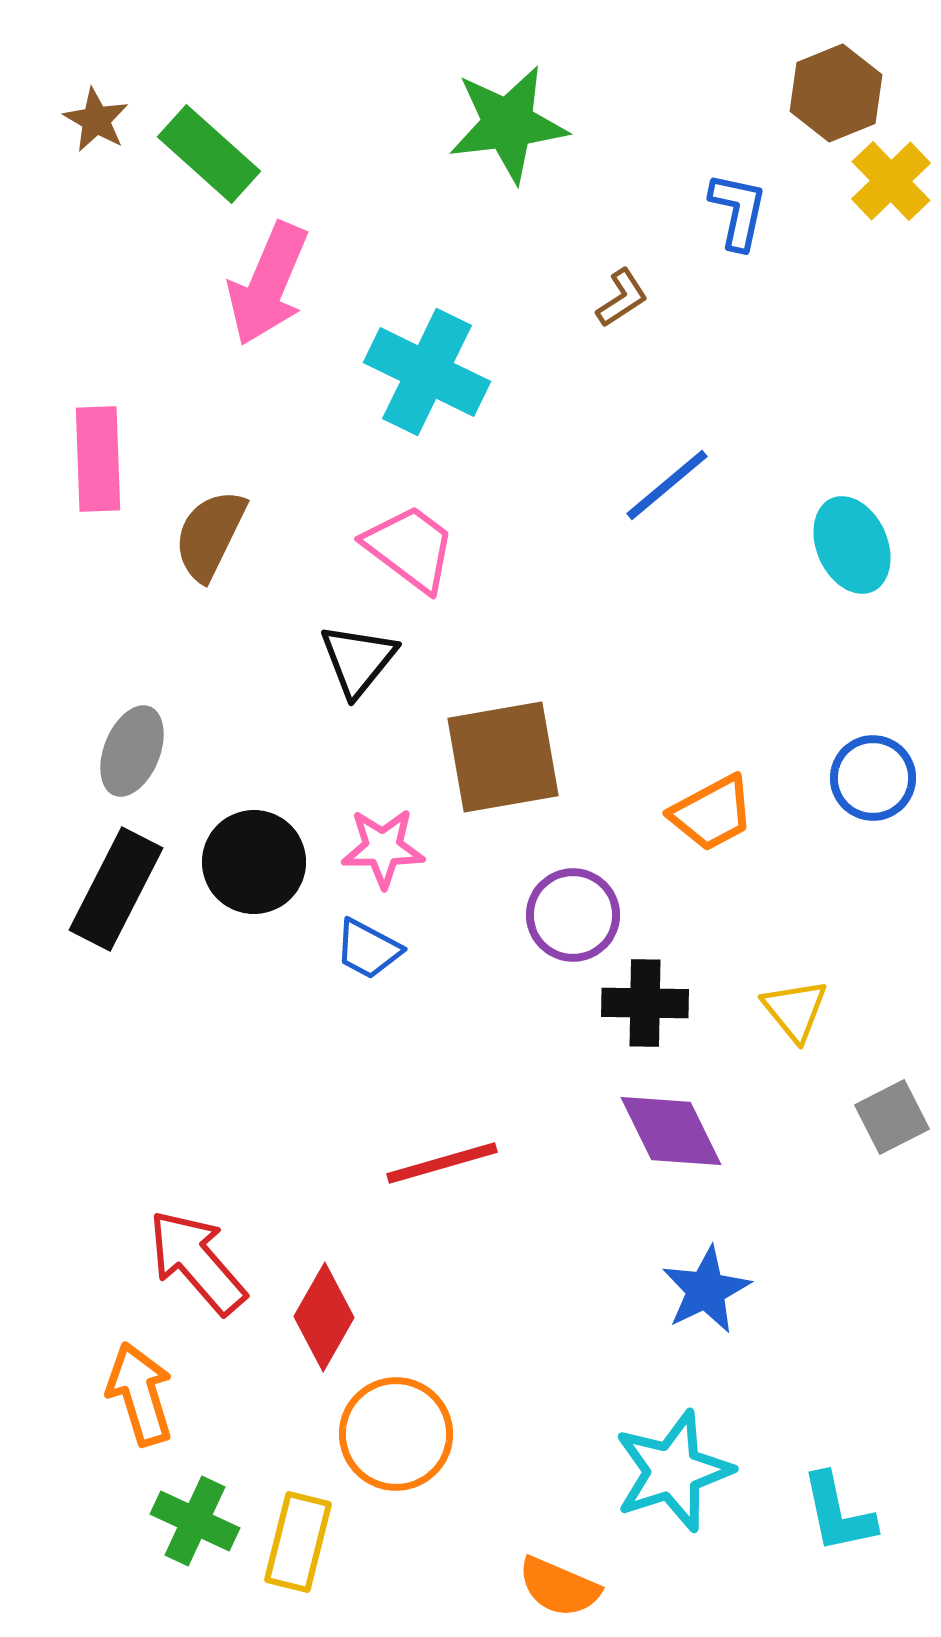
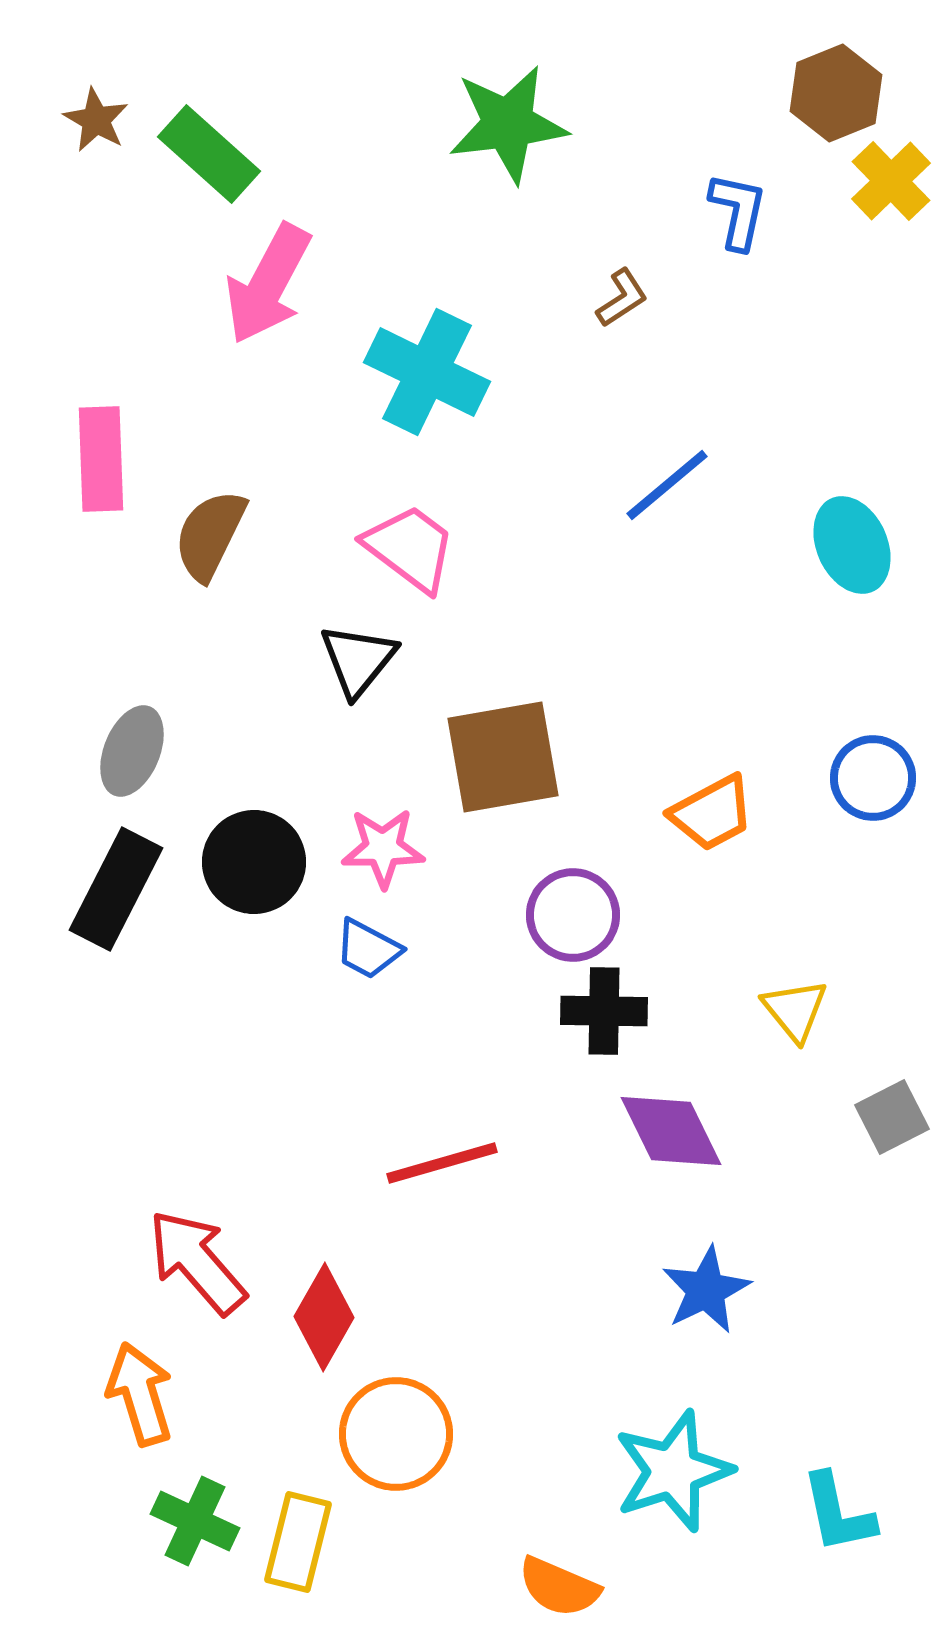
pink arrow: rotated 5 degrees clockwise
pink rectangle: moved 3 px right
black cross: moved 41 px left, 8 px down
